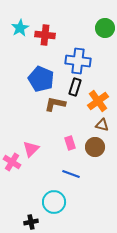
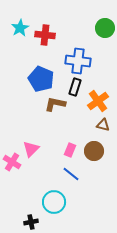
brown triangle: moved 1 px right
pink rectangle: moved 7 px down; rotated 40 degrees clockwise
brown circle: moved 1 px left, 4 px down
blue line: rotated 18 degrees clockwise
